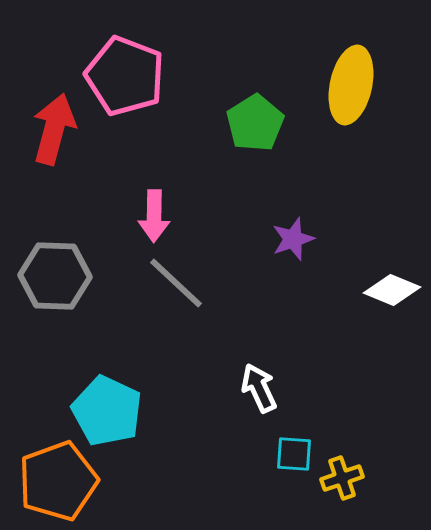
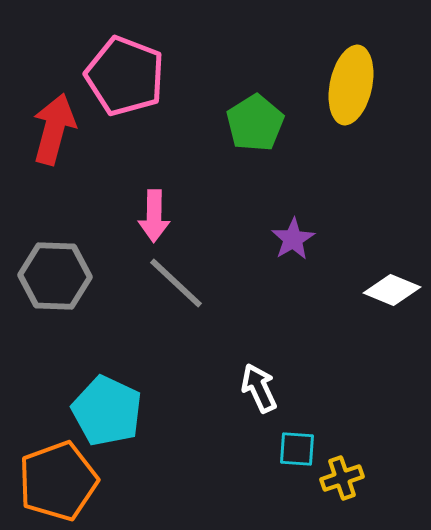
purple star: rotated 12 degrees counterclockwise
cyan square: moved 3 px right, 5 px up
